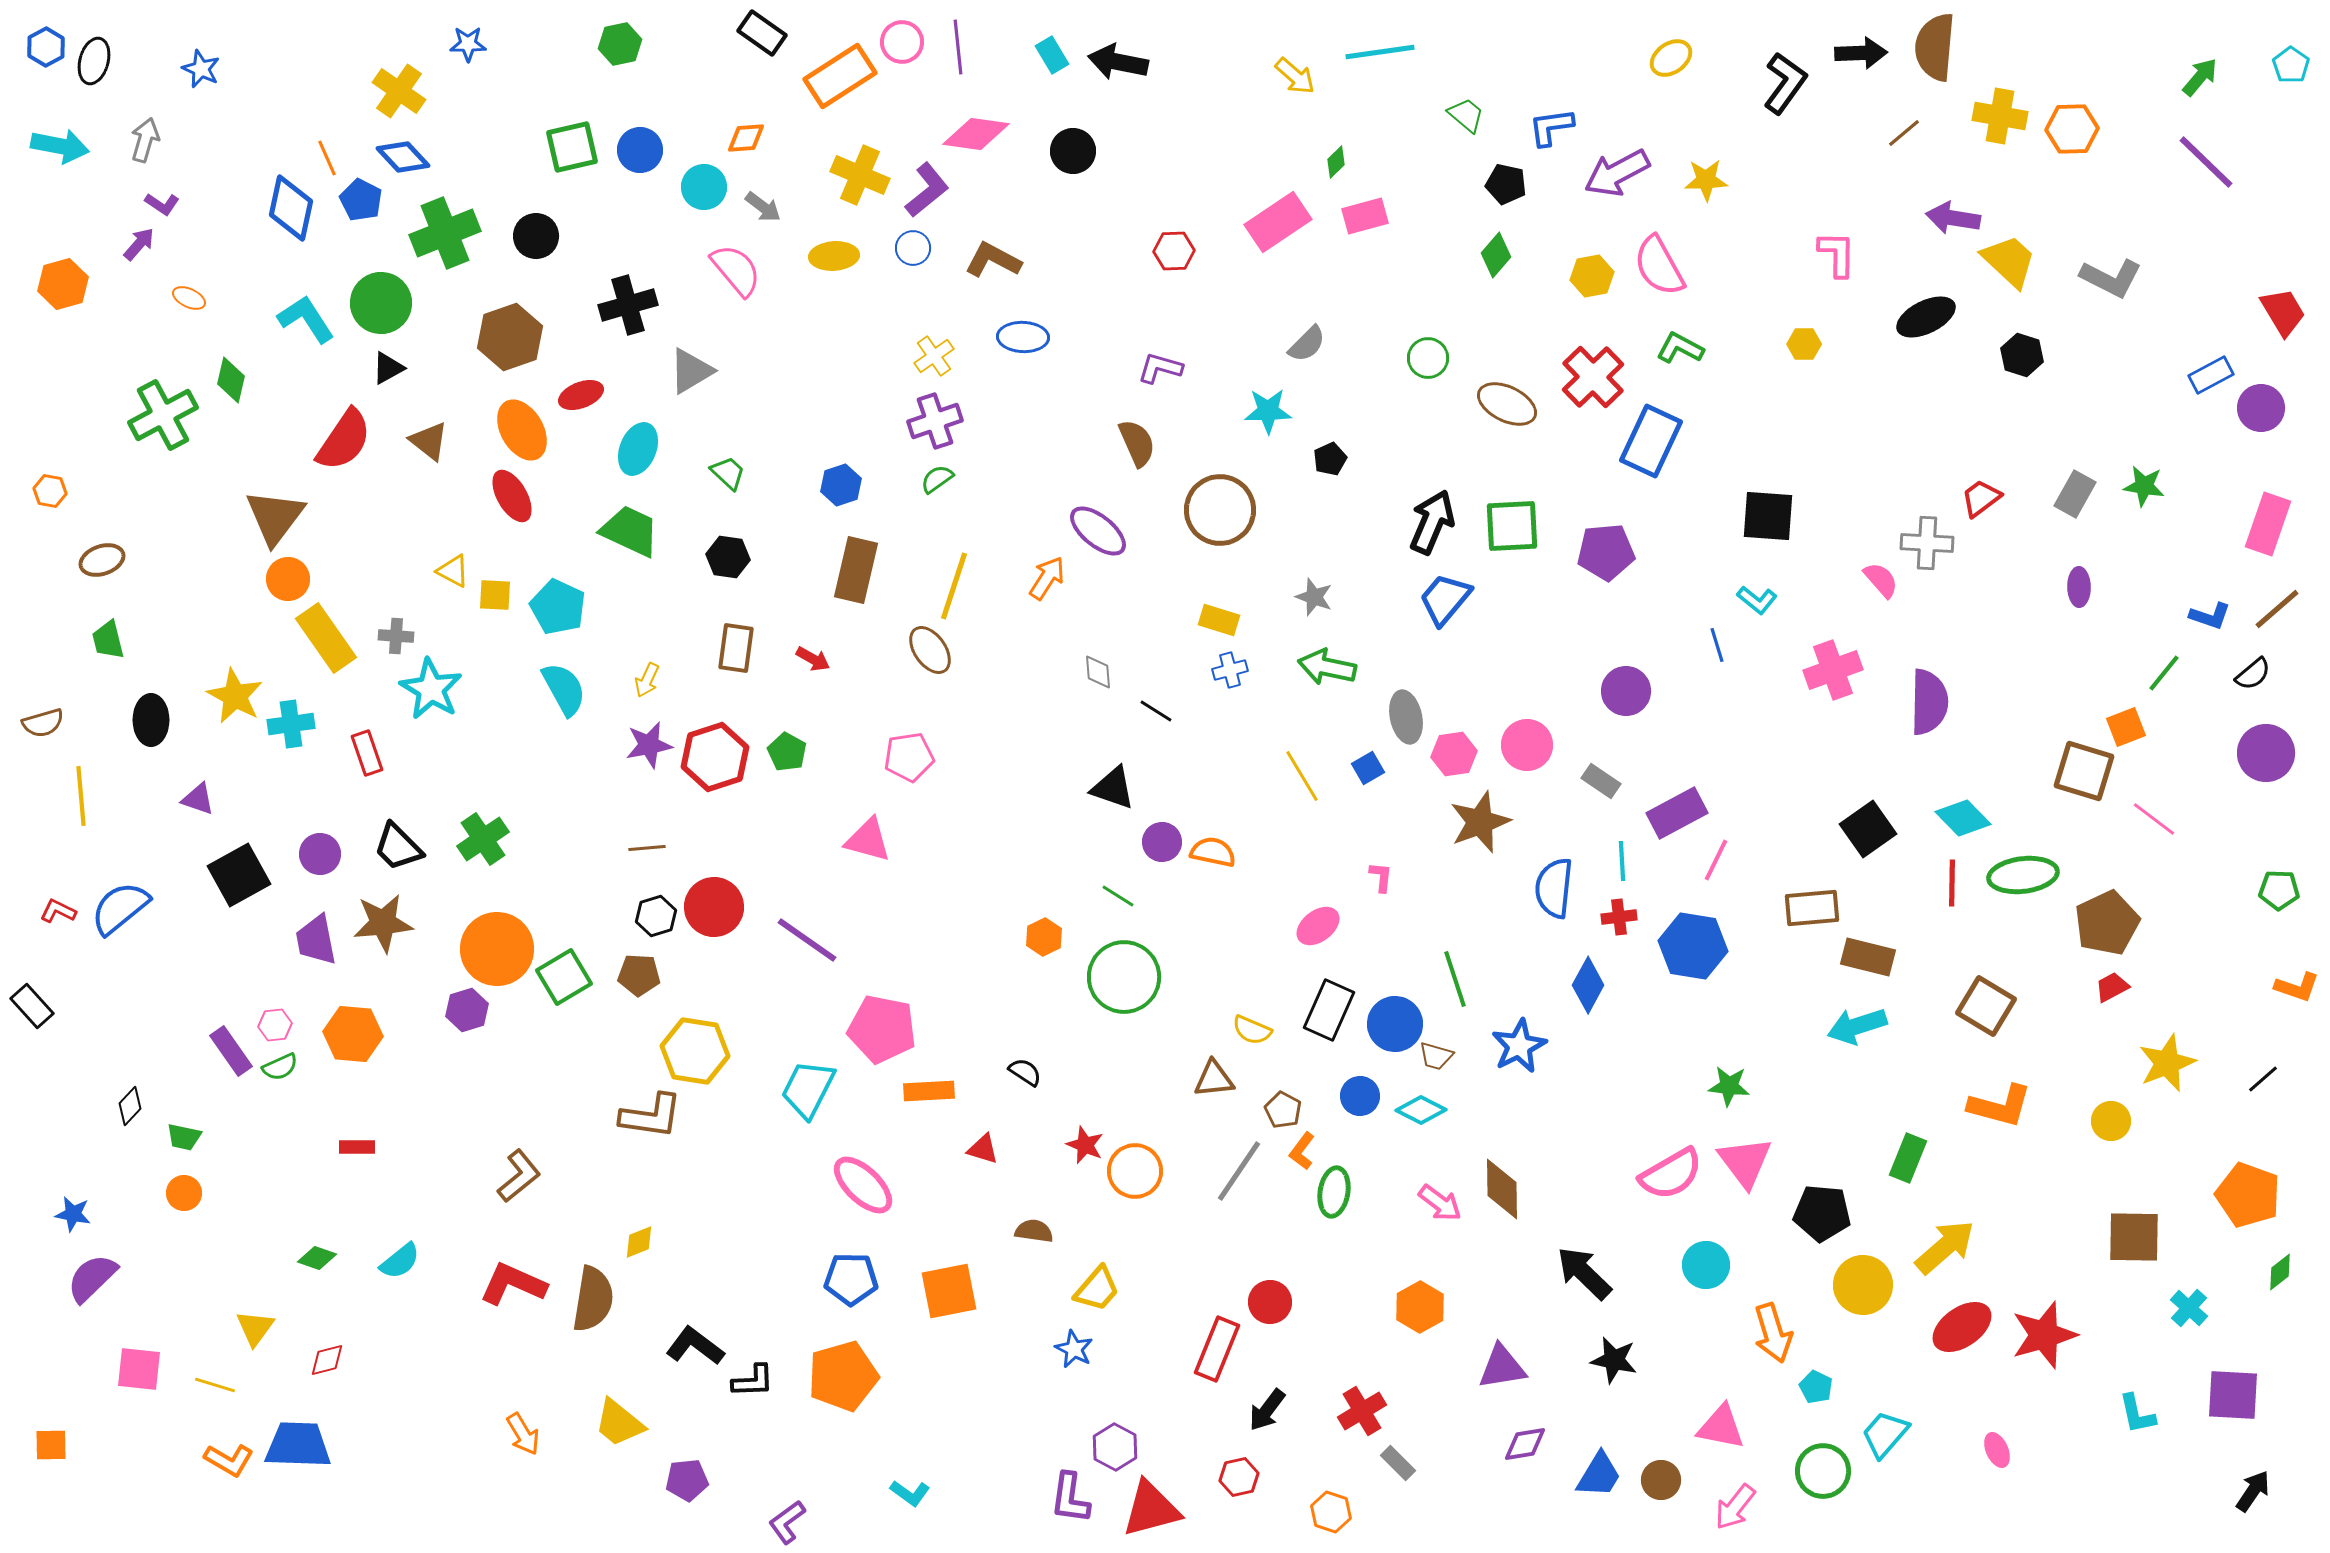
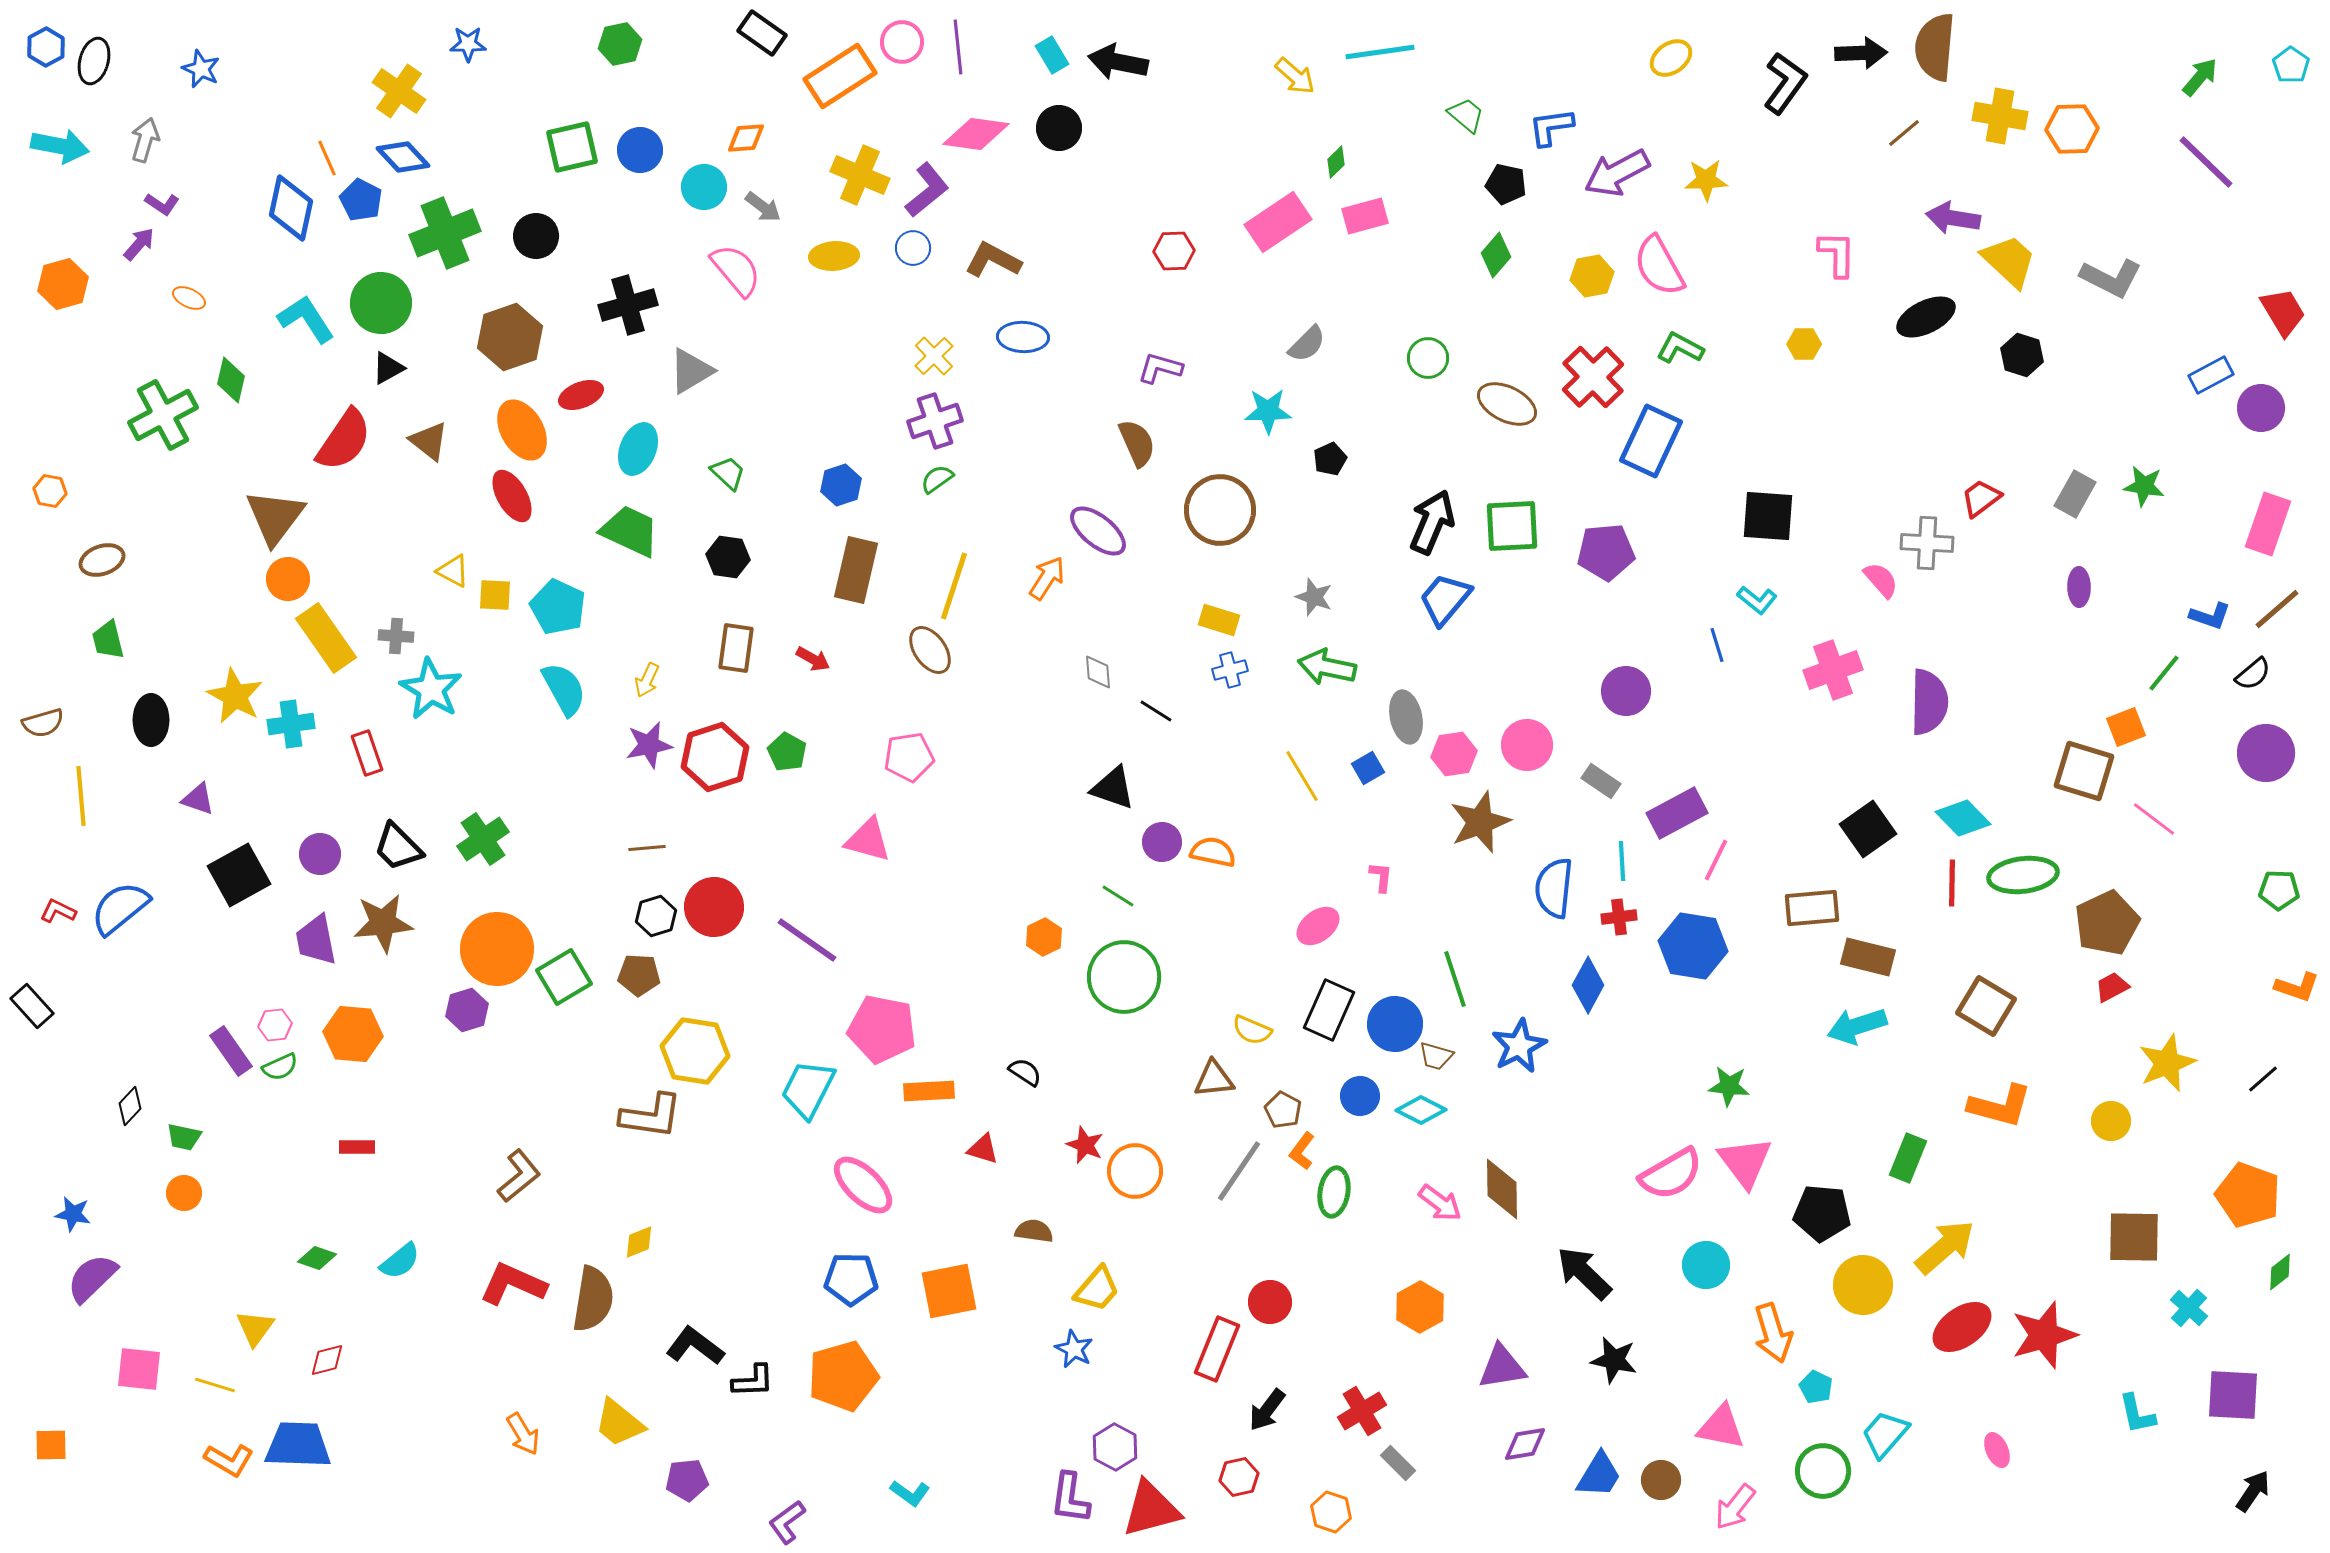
black circle at (1073, 151): moved 14 px left, 23 px up
yellow cross at (934, 356): rotated 9 degrees counterclockwise
